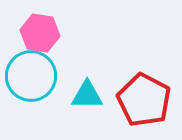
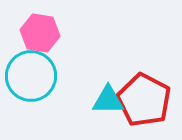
cyan triangle: moved 21 px right, 5 px down
